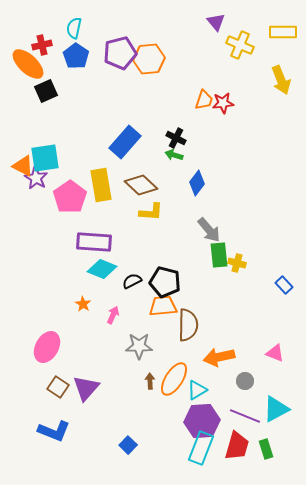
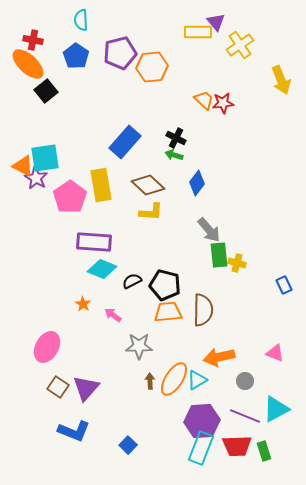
cyan semicircle at (74, 28): moved 7 px right, 8 px up; rotated 15 degrees counterclockwise
yellow rectangle at (283, 32): moved 85 px left
red cross at (42, 45): moved 9 px left, 5 px up; rotated 24 degrees clockwise
yellow cross at (240, 45): rotated 32 degrees clockwise
orange hexagon at (149, 59): moved 3 px right, 8 px down
black square at (46, 91): rotated 15 degrees counterclockwise
orange trapezoid at (204, 100): rotated 65 degrees counterclockwise
brown diamond at (141, 185): moved 7 px right
black pentagon at (165, 282): moved 3 px down
blue rectangle at (284, 285): rotated 18 degrees clockwise
orange trapezoid at (163, 306): moved 5 px right, 6 px down
pink arrow at (113, 315): rotated 78 degrees counterclockwise
brown semicircle at (188, 325): moved 15 px right, 15 px up
cyan triangle at (197, 390): moved 10 px up
blue L-shape at (54, 431): moved 20 px right
red trapezoid at (237, 446): rotated 72 degrees clockwise
green rectangle at (266, 449): moved 2 px left, 2 px down
